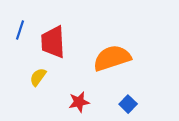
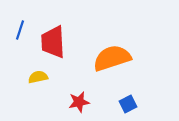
yellow semicircle: rotated 42 degrees clockwise
blue square: rotated 18 degrees clockwise
